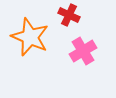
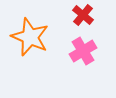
red cross: moved 14 px right; rotated 15 degrees clockwise
